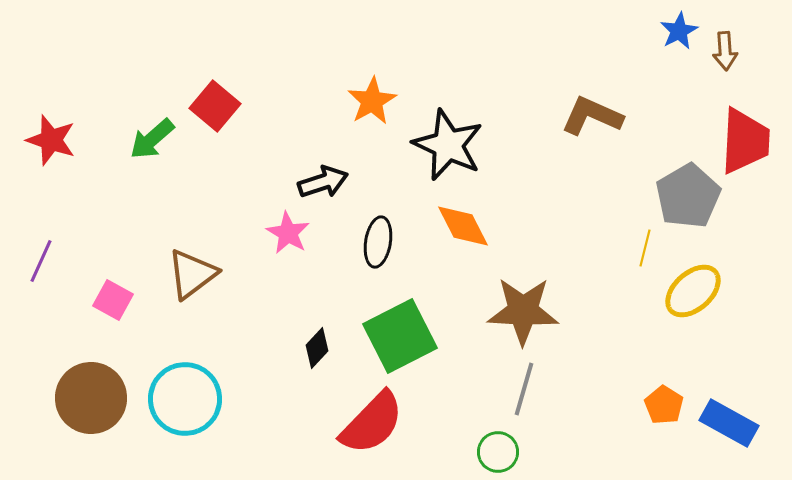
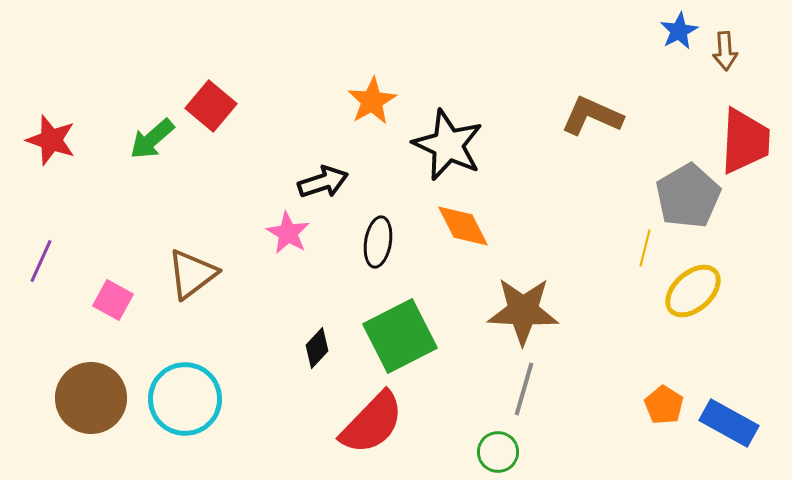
red square: moved 4 px left
